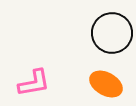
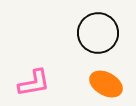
black circle: moved 14 px left
